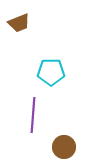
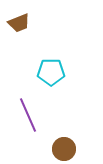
purple line: moved 5 px left; rotated 28 degrees counterclockwise
brown circle: moved 2 px down
